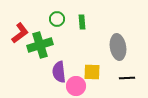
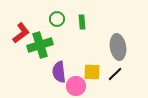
red L-shape: moved 1 px right
black line: moved 12 px left, 4 px up; rotated 42 degrees counterclockwise
